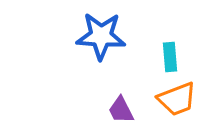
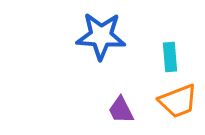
orange trapezoid: moved 1 px right, 2 px down
